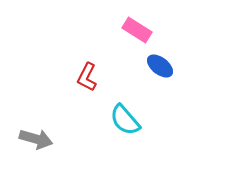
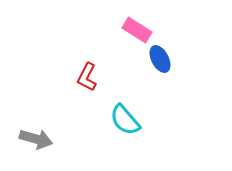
blue ellipse: moved 7 px up; rotated 24 degrees clockwise
